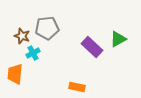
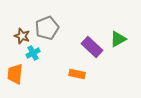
gray pentagon: rotated 15 degrees counterclockwise
orange rectangle: moved 13 px up
